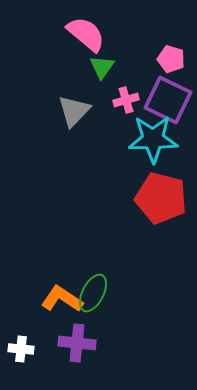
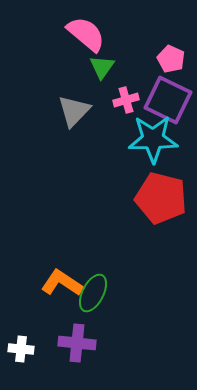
pink pentagon: rotated 8 degrees clockwise
orange L-shape: moved 16 px up
